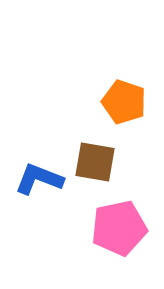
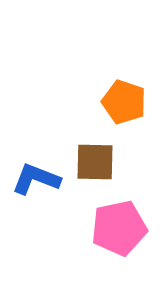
brown square: rotated 9 degrees counterclockwise
blue L-shape: moved 3 px left
